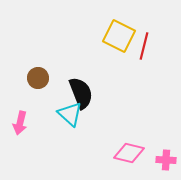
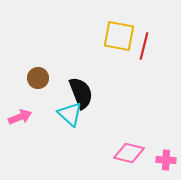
yellow square: rotated 16 degrees counterclockwise
pink arrow: moved 6 px up; rotated 125 degrees counterclockwise
